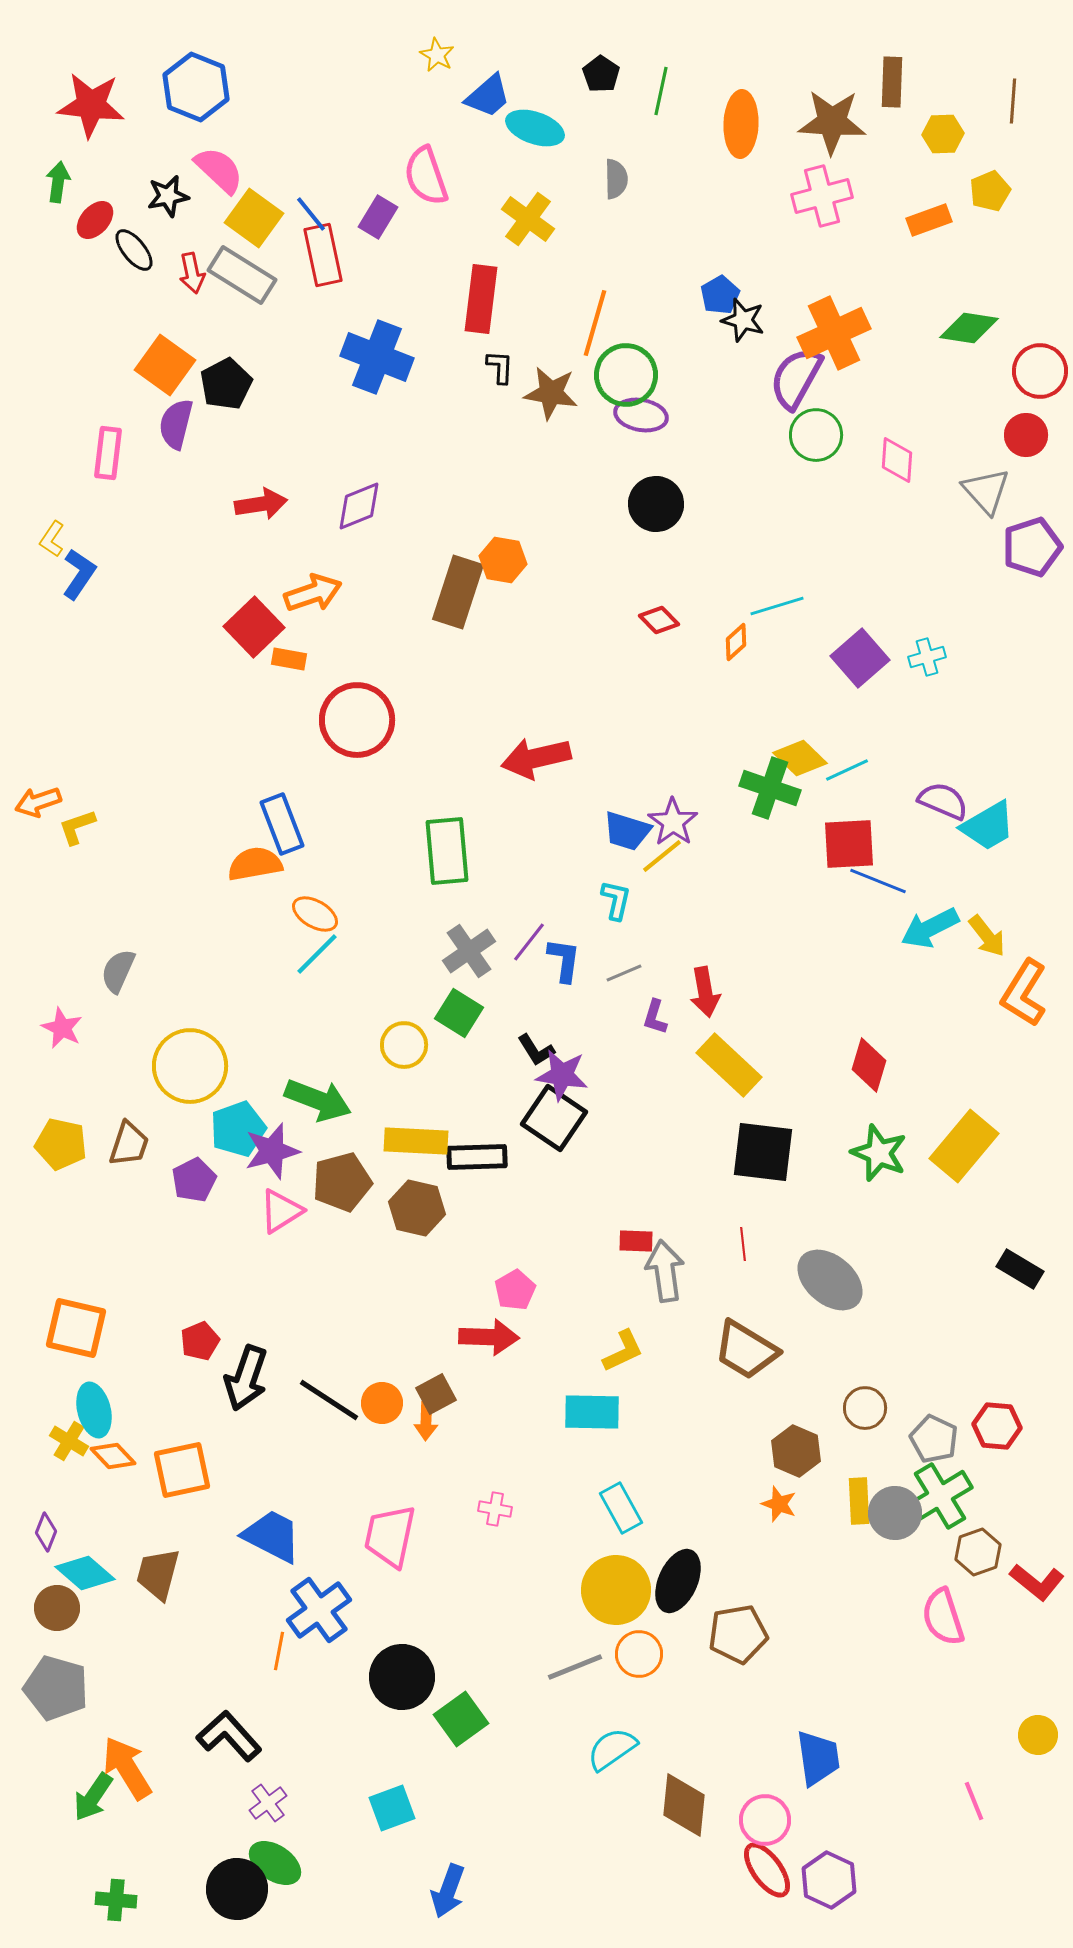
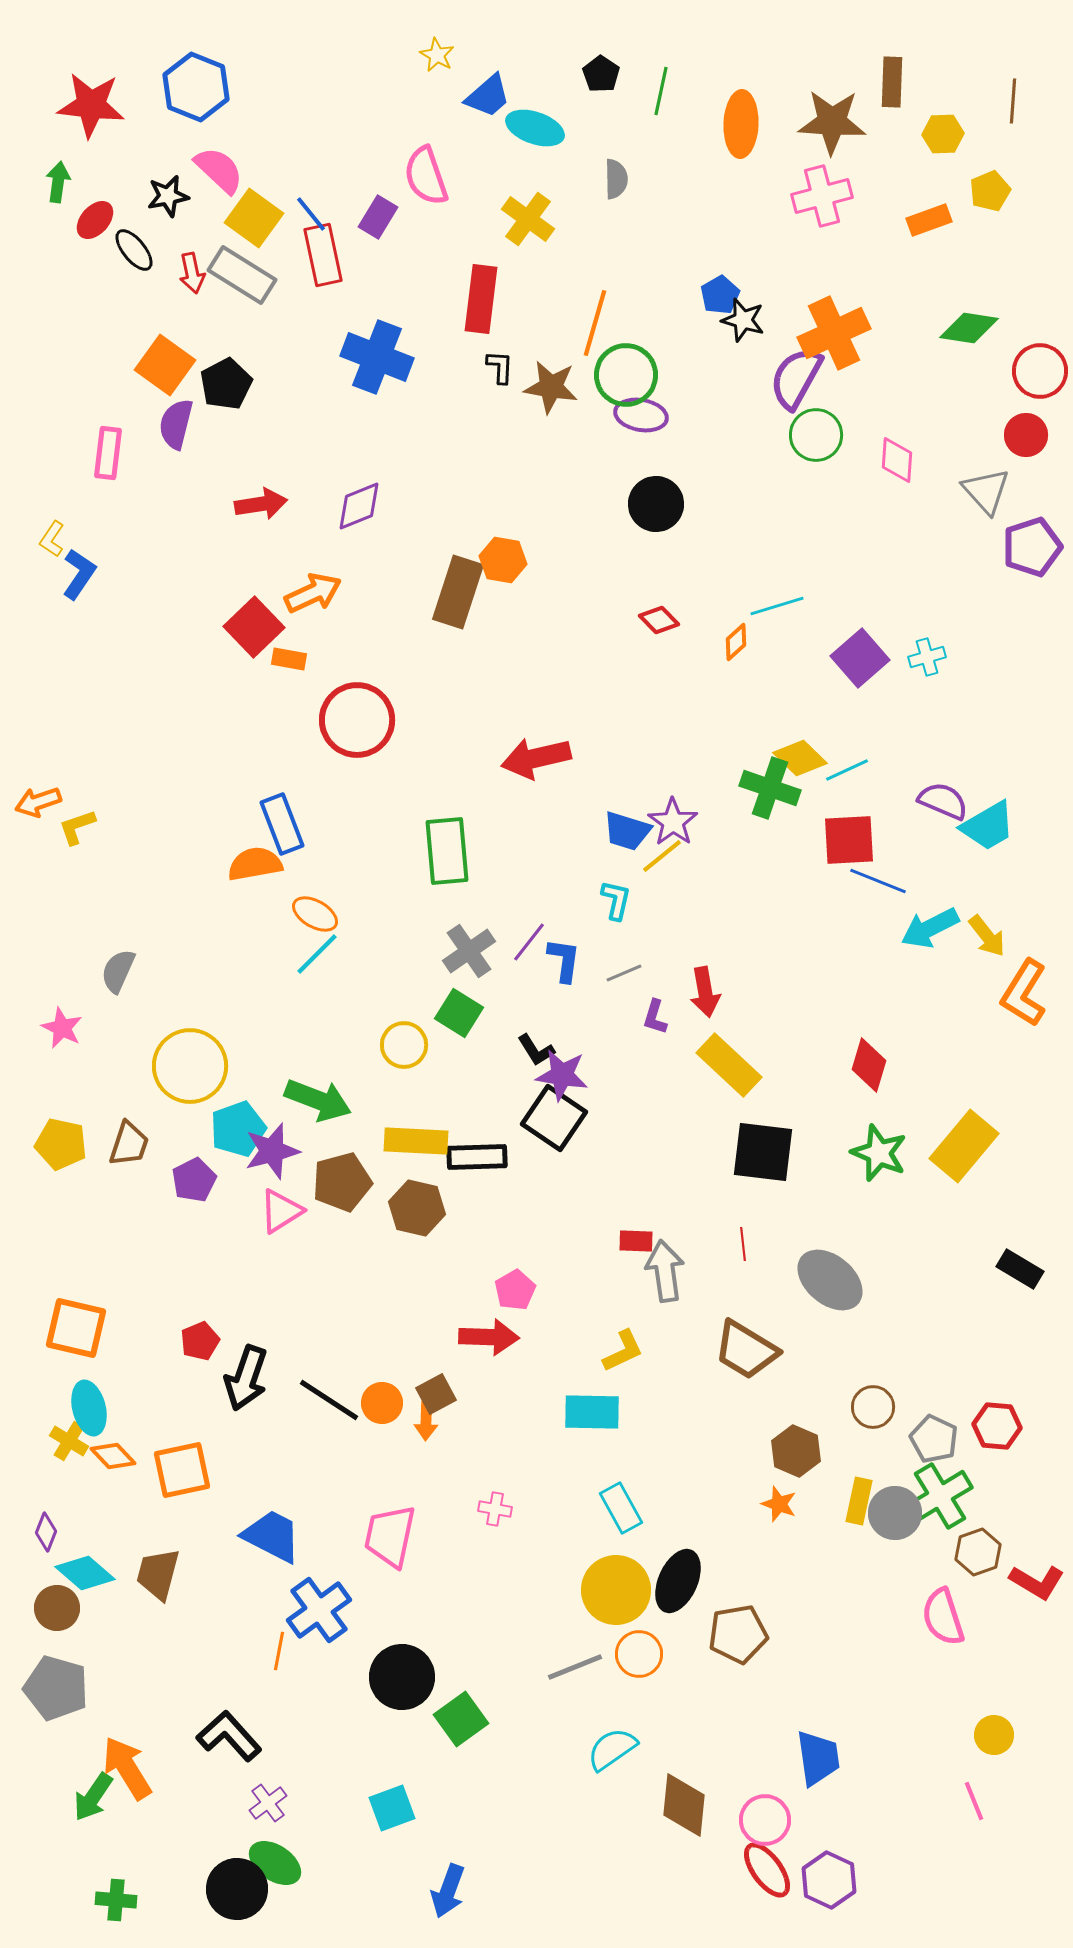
brown star at (551, 393): moved 6 px up
orange arrow at (313, 593): rotated 6 degrees counterclockwise
red square at (849, 844): moved 4 px up
brown circle at (865, 1408): moved 8 px right, 1 px up
cyan ellipse at (94, 1410): moved 5 px left, 2 px up
yellow rectangle at (859, 1501): rotated 15 degrees clockwise
red L-shape at (1037, 1582): rotated 8 degrees counterclockwise
yellow circle at (1038, 1735): moved 44 px left
